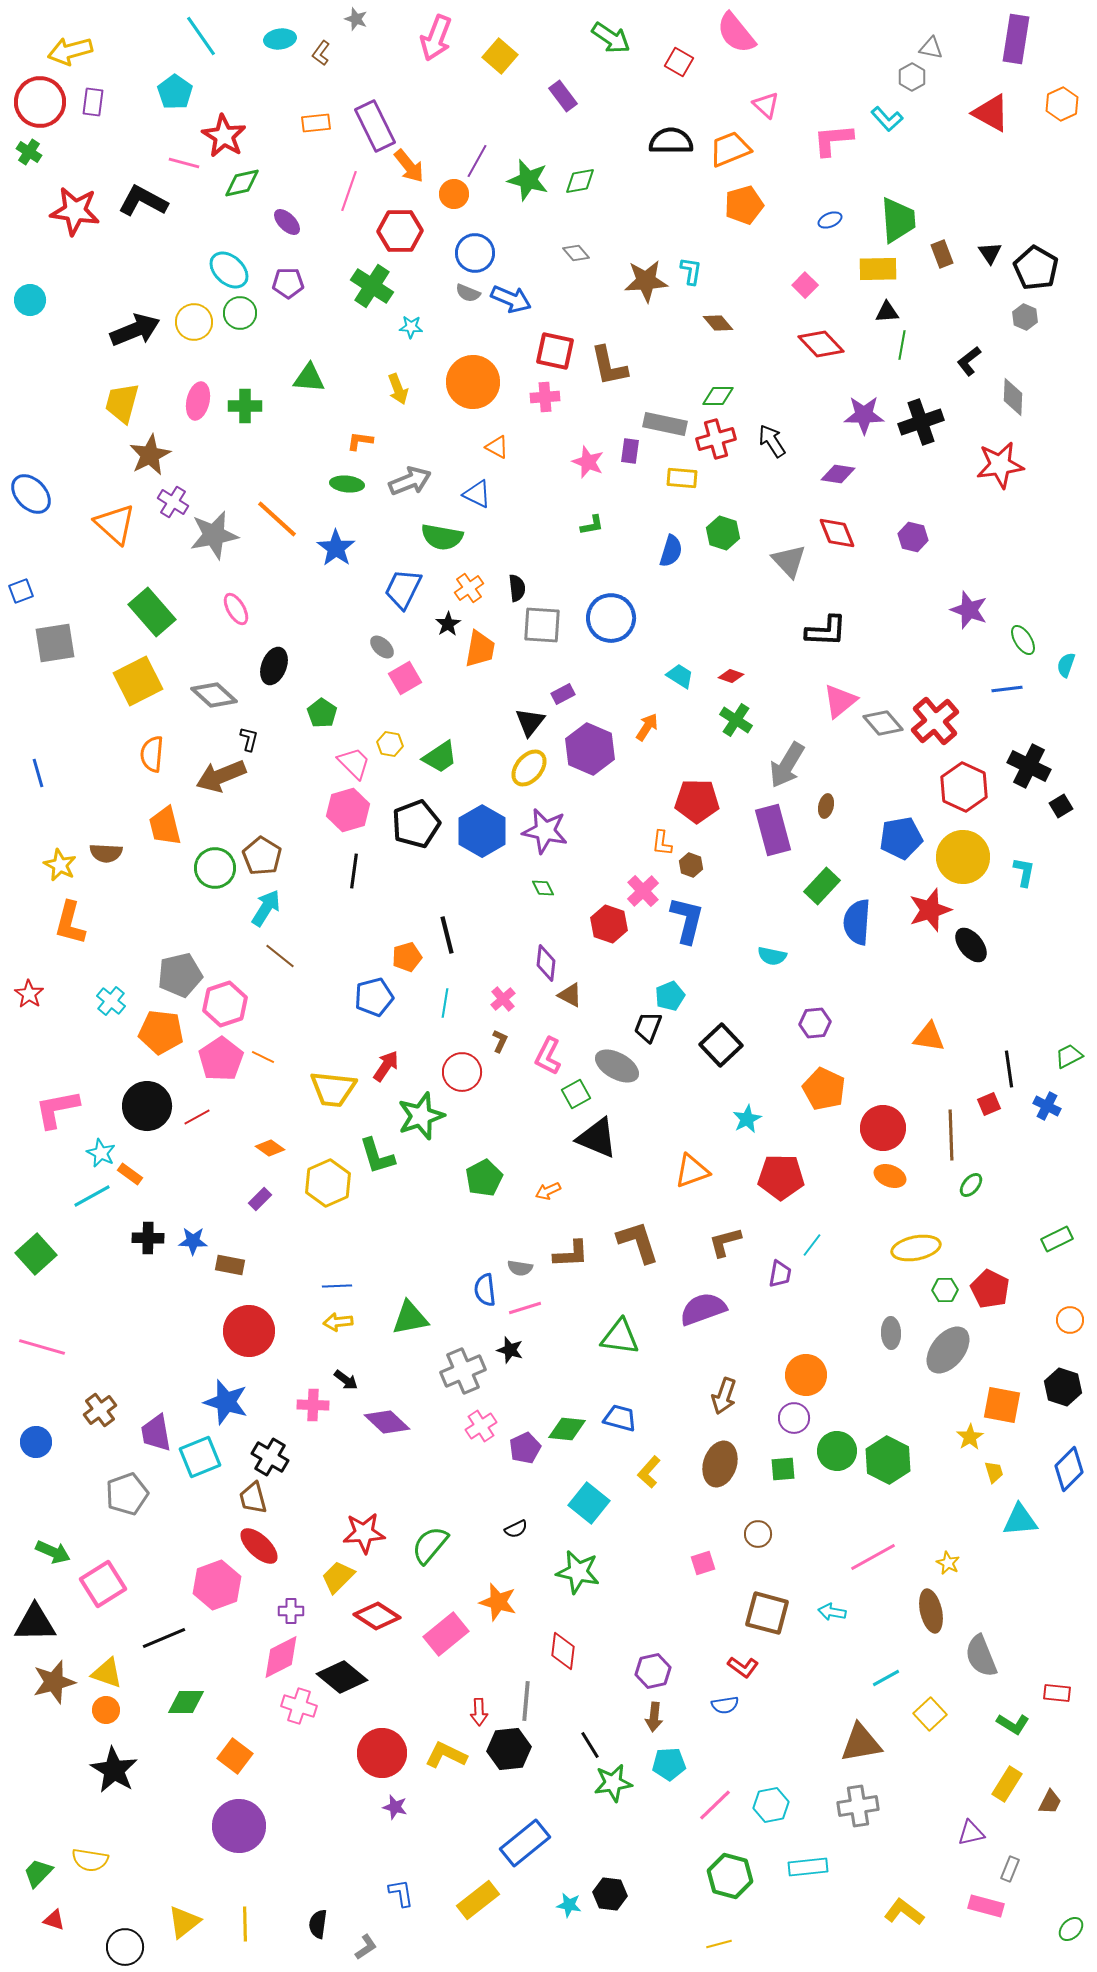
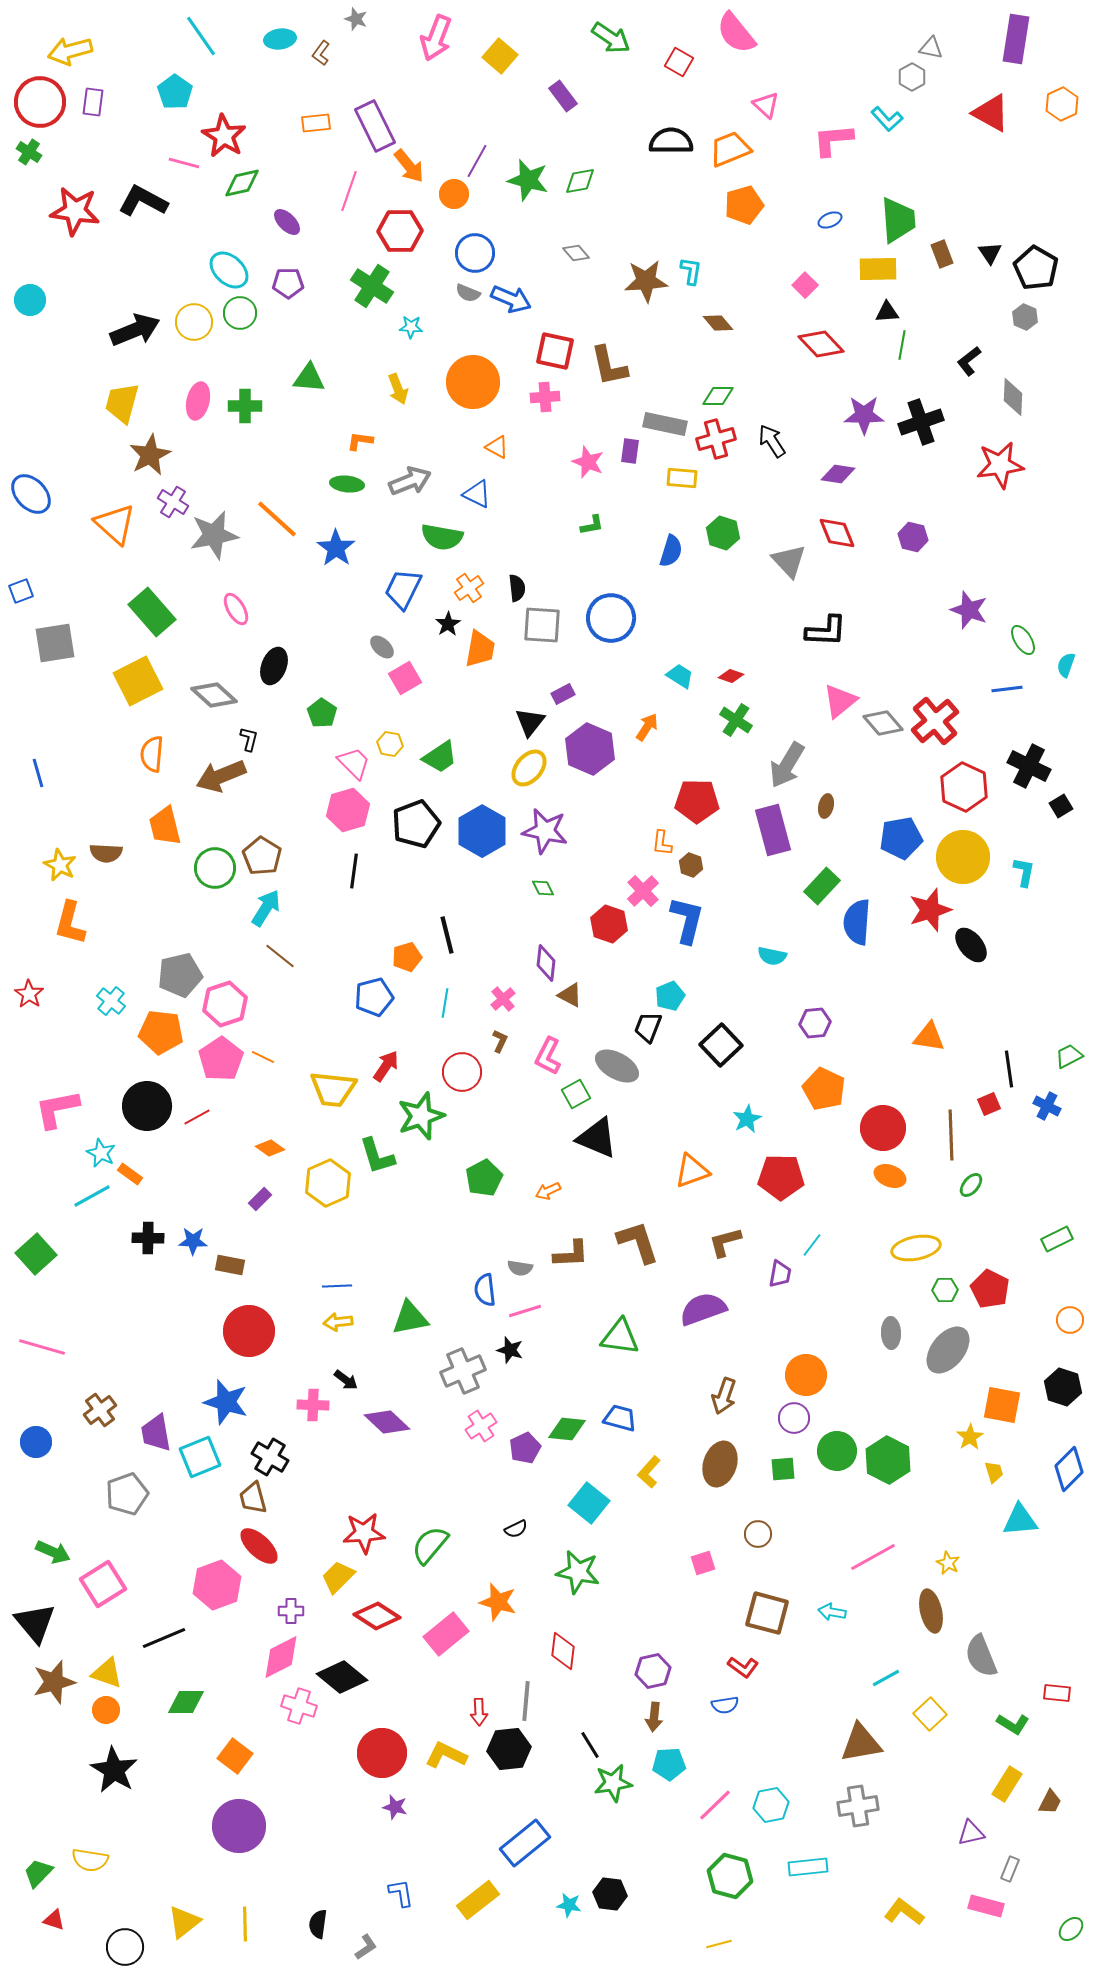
pink line at (525, 1308): moved 3 px down
black triangle at (35, 1623): rotated 51 degrees clockwise
